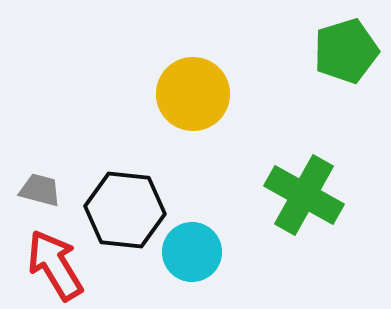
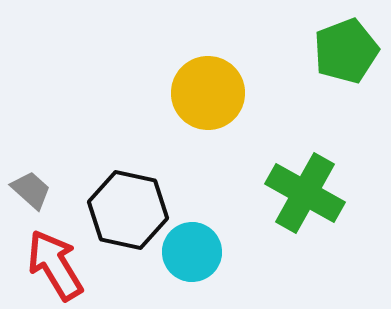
green pentagon: rotated 4 degrees counterclockwise
yellow circle: moved 15 px right, 1 px up
gray trapezoid: moved 9 px left; rotated 27 degrees clockwise
green cross: moved 1 px right, 2 px up
black hexagon: moved 3 px right; rotated 6 degrees clockwise
